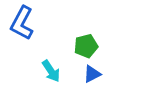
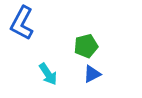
cyan arrow: moved 3 px left, 3 px down
